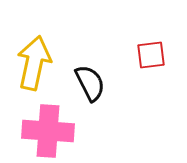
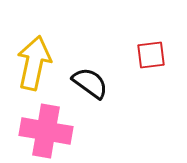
black semicircle: rotated 27 degrees counterclockwise
pink cross: moved 2 px left; rotated 6 degrees clockwise
